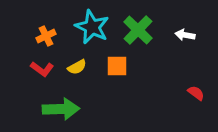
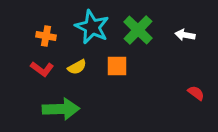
orange cross: rotated 36 degrees clockwise
